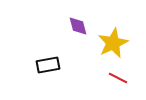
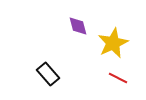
black rectangle: moved 9 px down; rotated 60 degrees clockwise
